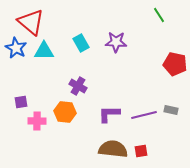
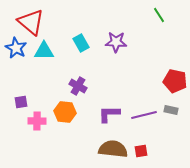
red pentagon: moved 17 px down
